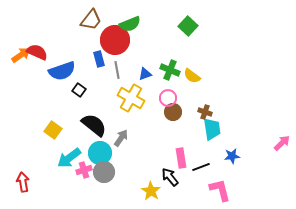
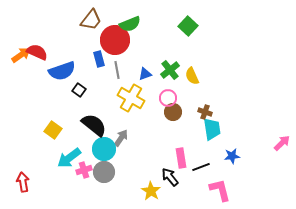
green cross: rotated 30 degrees clockwise
yellow semicircle: rotated 30 degrees clockwise
cyan circle: moved 4 px right, 4 px up
